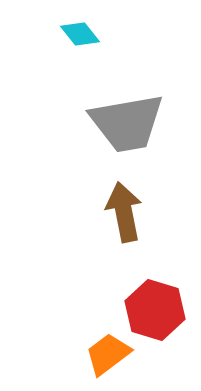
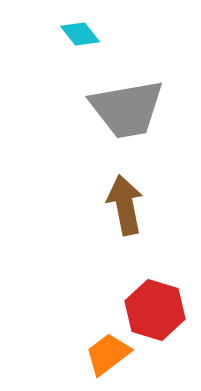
gray trapezoid: moved 14 px up
brown arrow: moved 1 px right, 7 px up
